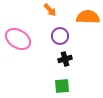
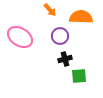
orange semicircle: moved 7 px left
pink ellipse: moved 2 px right, 2 px up
green square: moved 17 px right, 10 px up
